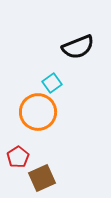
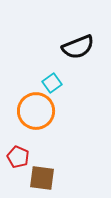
orange circle: moved 2 px left, 1 px up
red pentagon: rotated 15 degrees counterclockwise
brown square: rotated 32 degrees clockwise
